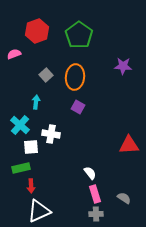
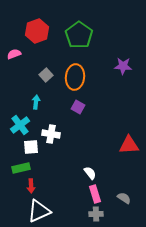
cyan cross: rotated 12 degrees clockwise
